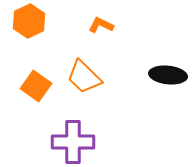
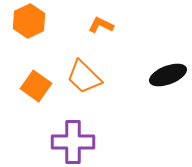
black ellipse: rotated 27 degrees counterclockwise
